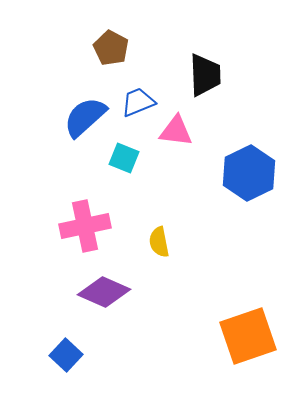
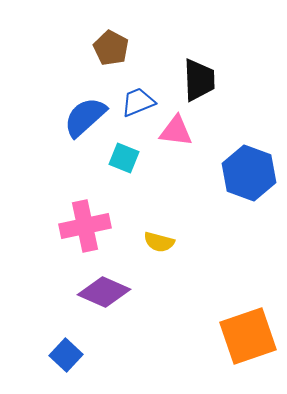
black trapezoid: moved 6 px left, 5 px down
blue hexagon: rotated 14 degrees counterclockwise
yellow semicircle: rotated 64 degrees counterclockwise
